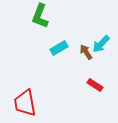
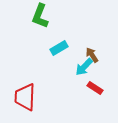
cyan arrow: moved 17 px left, 23 px down
brown arrow: moved 6 px right, 3 px down
red rectangle: moved 3 px down
red trapezoid: moved 6 px up; rotated 12 degrees clockwise
